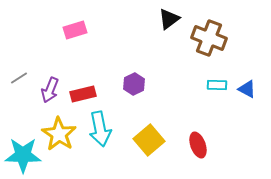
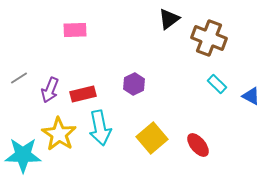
pink rectangle: rotated 15 degrees clockwise
cyan rectangle: moved 1 px up; rotated 42 degrees clockwise
blue triangle: moved 4 px right, 7 px down
cyan arrow: moved 1 px up
yellow square: moved 3 px right, 2 px up
red ellipse: rotated 20 degrees counterclockwise
